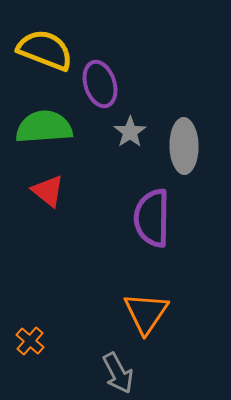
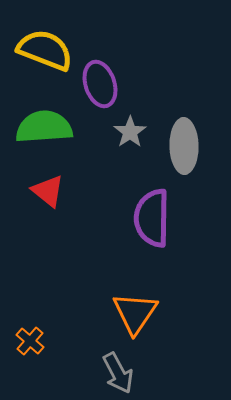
orange triangle: moved 11 px left
